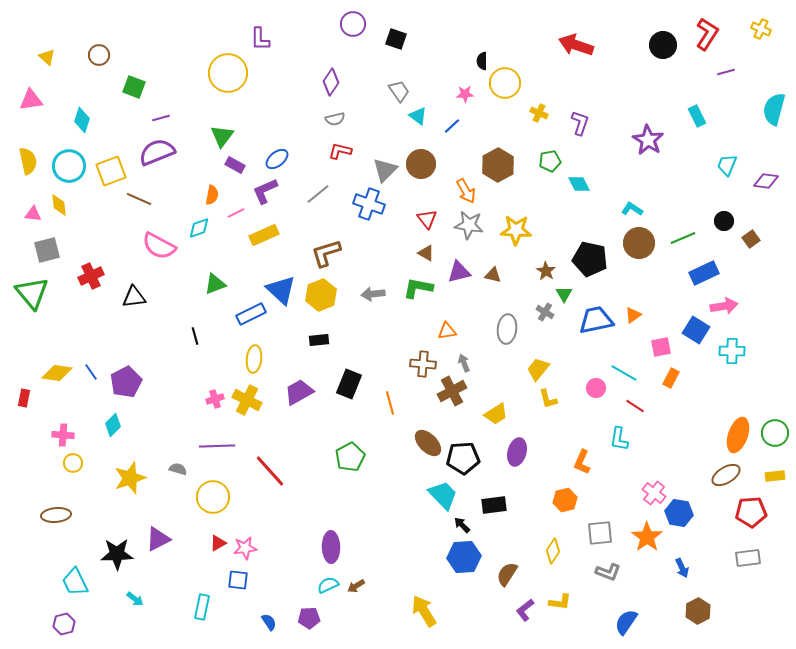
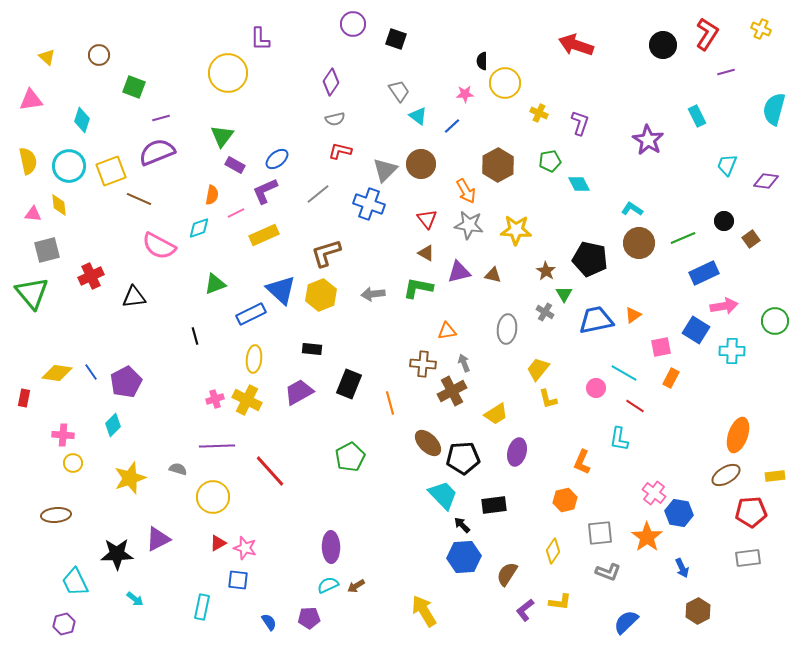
black rectangle at (319, 340): moved 7 px left, 9 px down; rotated 12 degrees clockwise
green circle at (775, 433): moved 112 px up
pink star at (245, 548): rotated 25 degrees clockwise
blue semicircle at (626, 622): rotated 12 degrees clockwise
